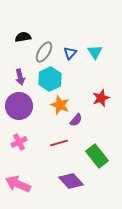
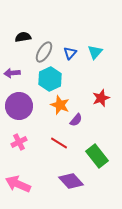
cyan triangle: rotated 14 degrees clockwise
purple arrow: moved 8 px left, 4 px up; rotated 98 degrees clockwise
red line: rotated 48 degrees clockwise
